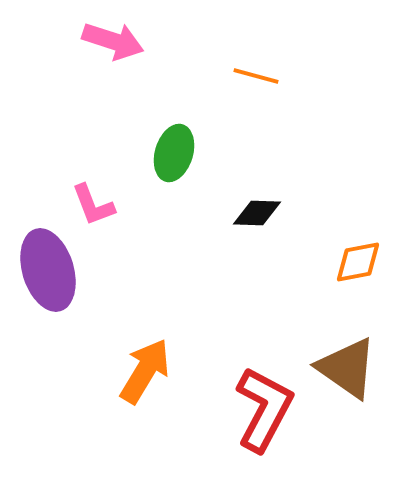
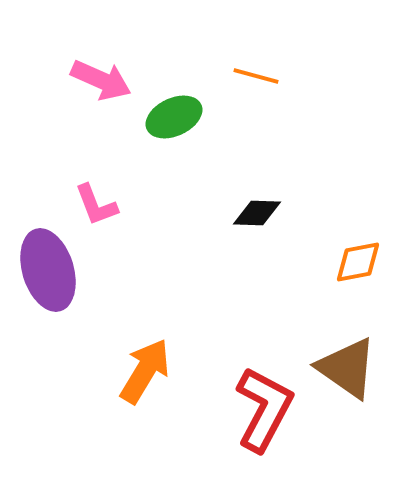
pink arrow: moved 12 px left, 39 px down; rotated 6 degrees clockwise
green ellipse: moved 36 px up; rotated 48 degrees clockwise
pink L-shape: moved 3 px right
